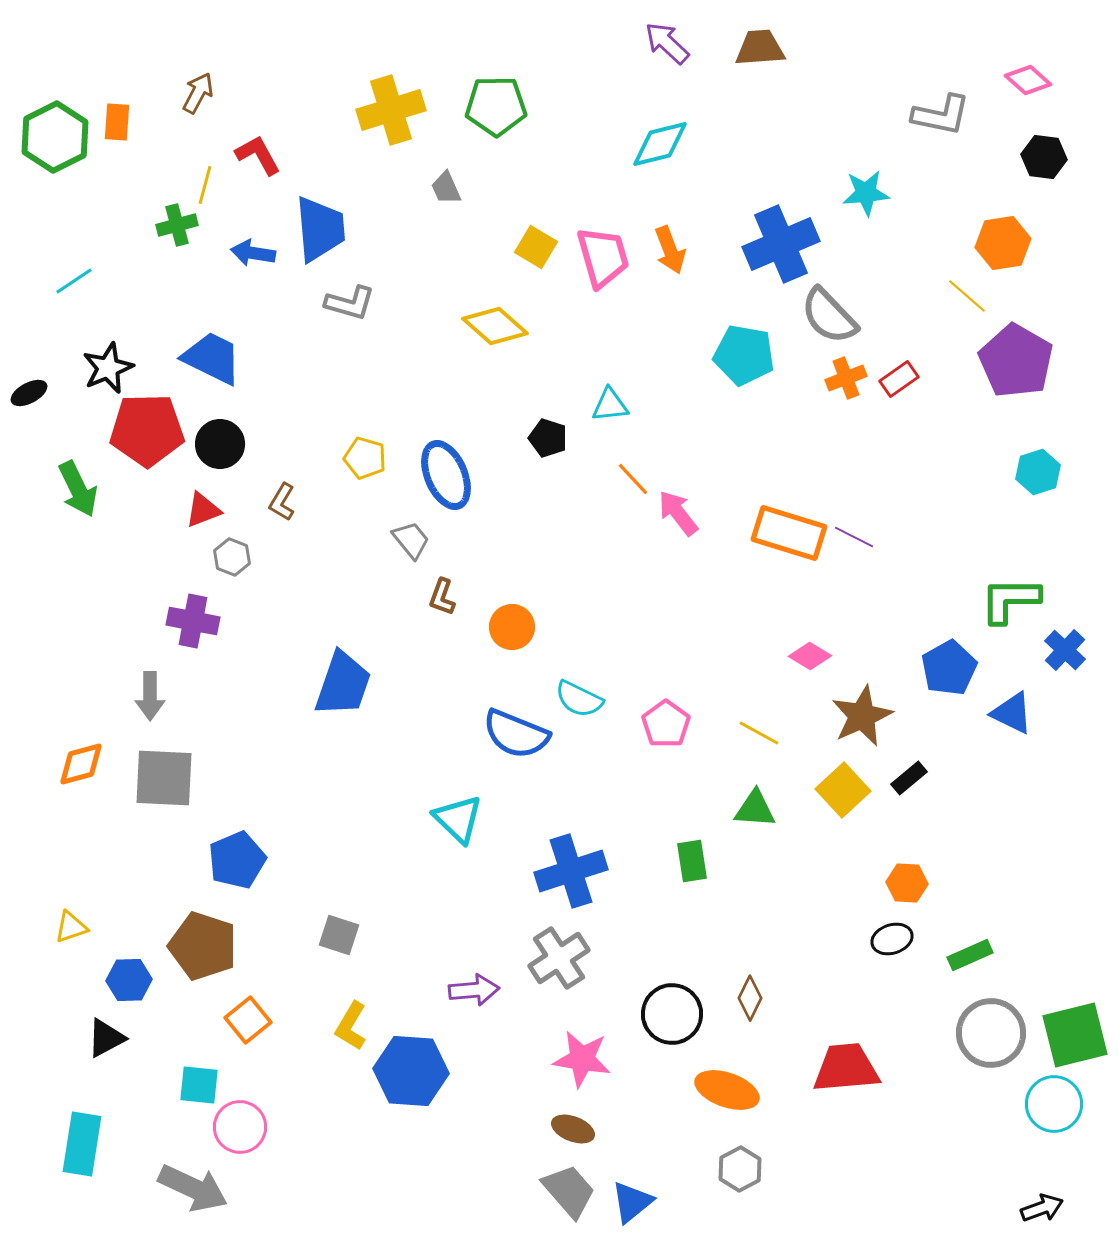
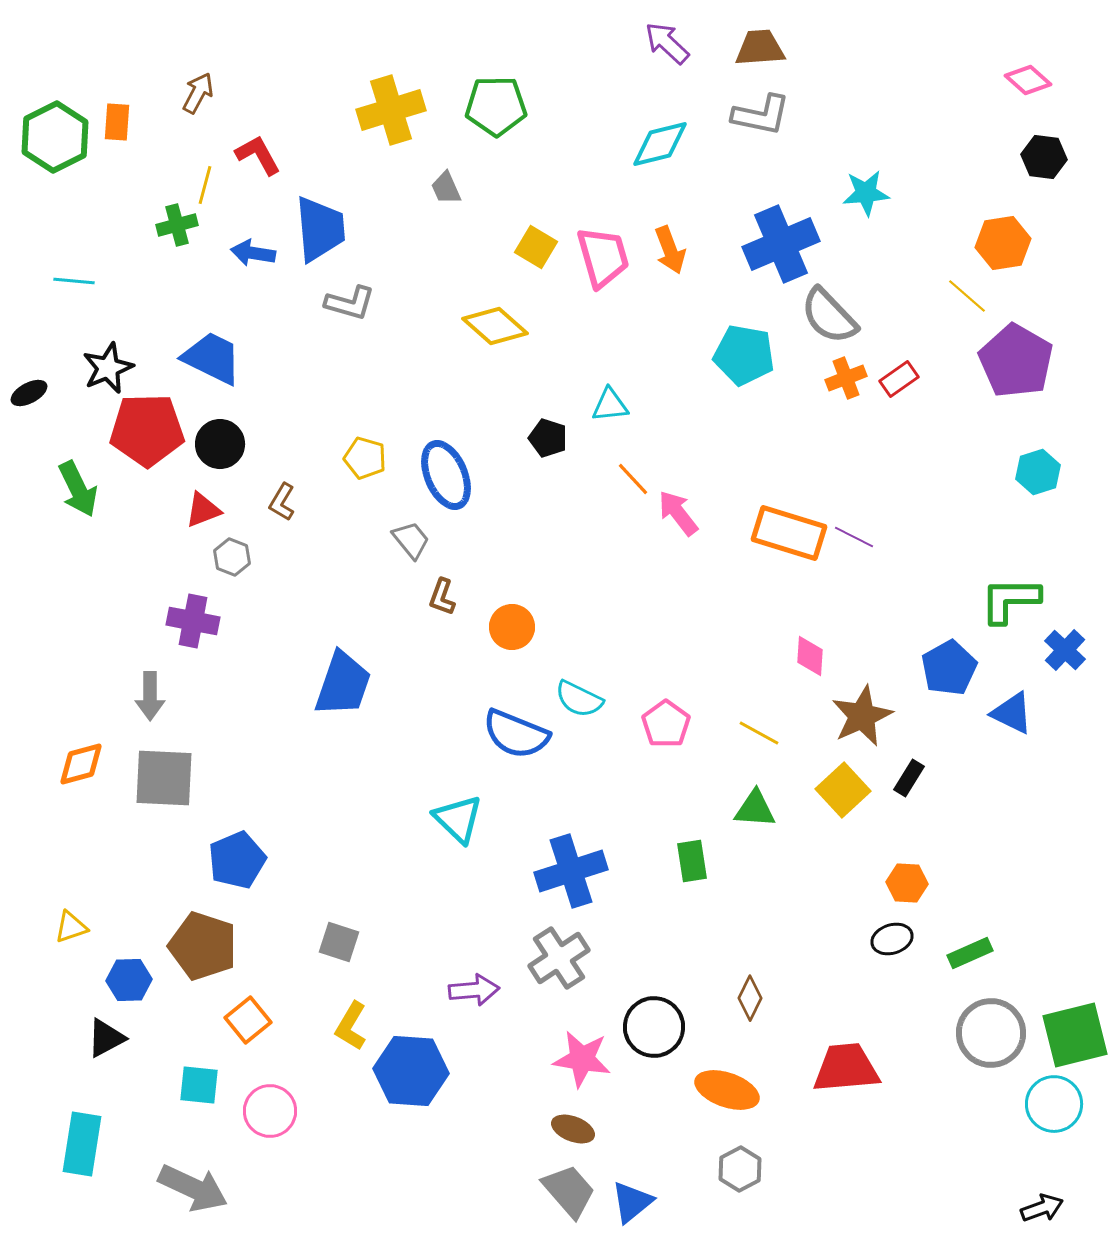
gray L-shape at (941, 115): moved 180 px left
cyan line at (74, 281): rotated 39 degrees clockwise
pink diamond at (810, 656): rotated 63 degrees clockwise
black rectangle at (909, 778): rotated 18 degrees counterclockwise
gray square at (339, 935): moved 7 px down
green rectangle at (970, 955): moved 2 px up
black circle at (672, 1014): moved 18 px left, 13 px down
pink circle at (240, 1127): moved 30 px right, 16 px up
